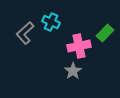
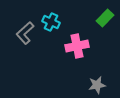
green rectangle: moved 15 px up
pink cross: moved 2 px left
gray star: moved 24 px right, 14 px down; rotated 24 degrees clockwise
